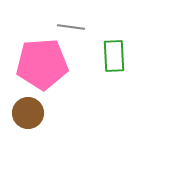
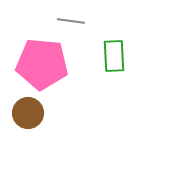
gray line: moved 6 px up
pink pentagon: rotated 9 degrees clockwise
